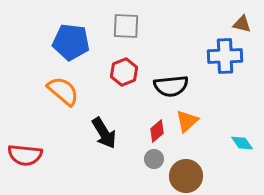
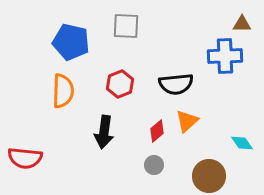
brown triangle: rotated 12 degrees counterclockwise
blue pentagon: rotated 6 degrees clockwise
red hexagon: moved 4 px left, 12 px down
black semicircle: moved 5 px right, 2 px up
orange semicircle: rotated 52 degrees clockwise
black arrow: moved 1 px up; rotated 40 degrees clockwise
red semicircle: moved 3 px down
gray circle: moved 6 px down
brown circle: moved 23 px right
